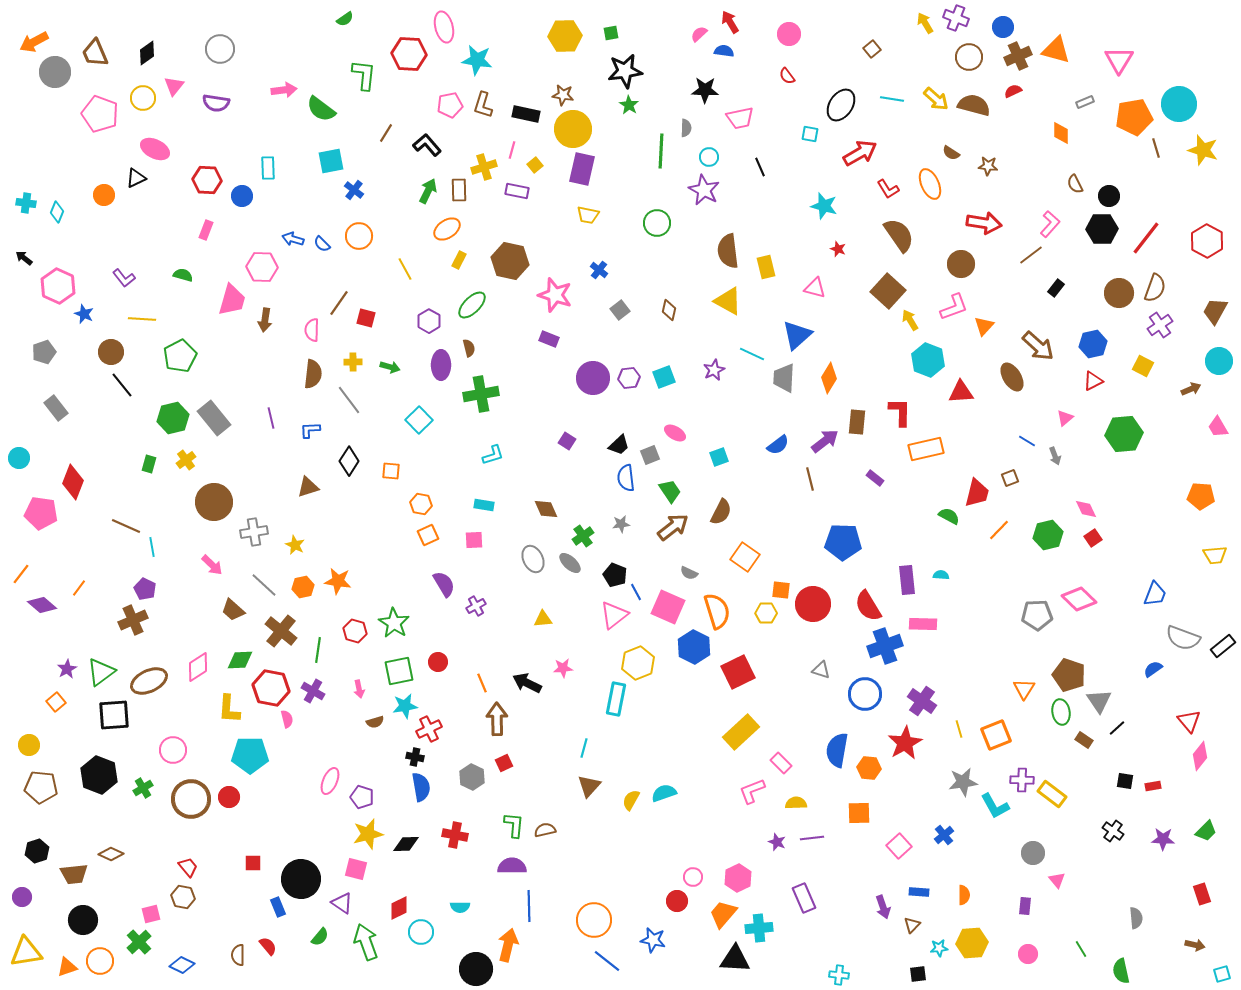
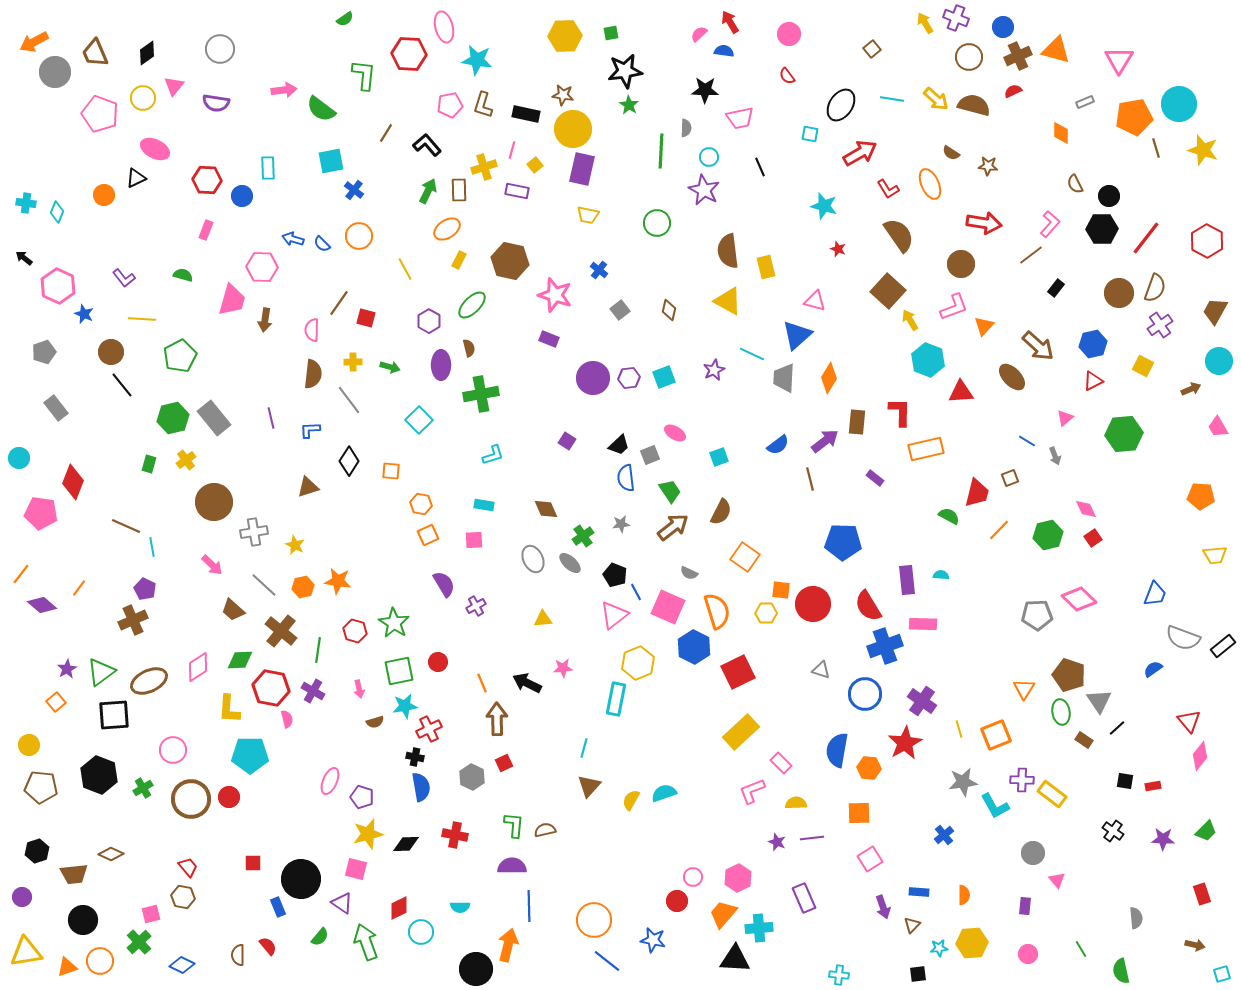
pink triangle at (815, 288): moved 13 px down
brown ellipse at (1012, 377): rotated 12 degrees counterclockwise
pink square at (899, 846): moved 29 px left, 13 px down; rotated 10 degrees clockwise
